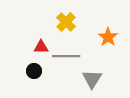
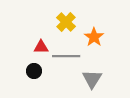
orange star: moved 14 px left
